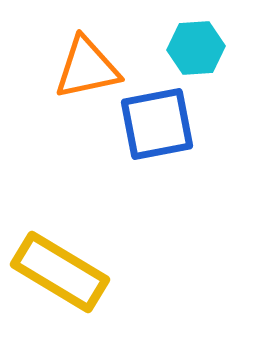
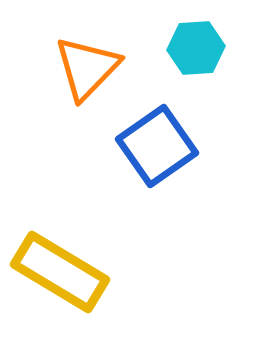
orange triangle: rotated 34 degrees counterclockwise
blue square: moved 22 px down; rotated 24 degrees counterclockwise
